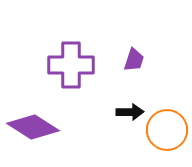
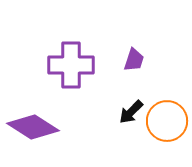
black arrow: moved 1 px right; rotated 136 degrees clockwise
orange circle: moved 9 px up
